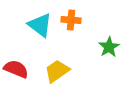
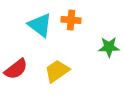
green star: rotated 30 degrees clockwise
red semicircle: rotated 120 degrees clockwise
